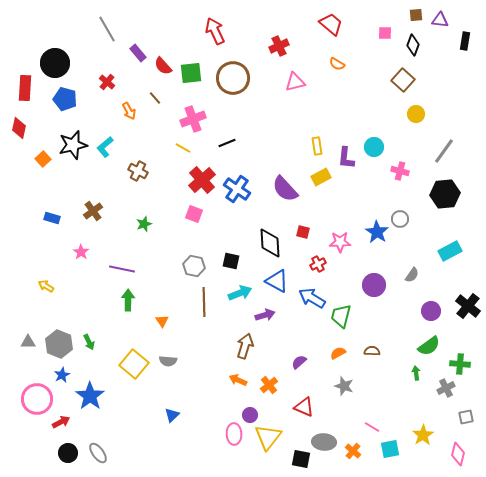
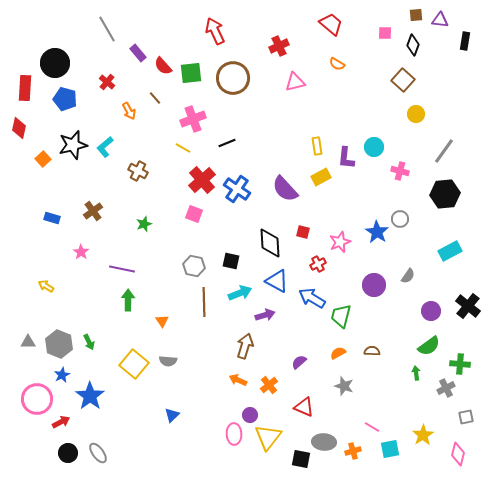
pink star at (340, 242): rotated 20 degrees counterclockwise
gray semicircle at (412, 275): moved 4 px left, 1 px down
orange cross at (353, 451): rotated 35 degrees clockwise
